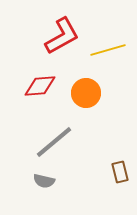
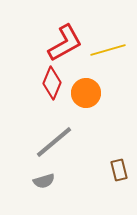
red L-shape: moved 3 px right, 7 px down
red diamond: moved 12 px right, 3 px up; rotated 64 degrees counterclockwise
brown rectangle: moved 1 px left, 2 px up
gray semicircle: rotated 30 degrees counterclockwise
